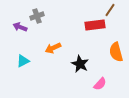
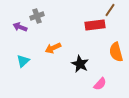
cyan triangle: rotated 16 degrees counterclockwise
